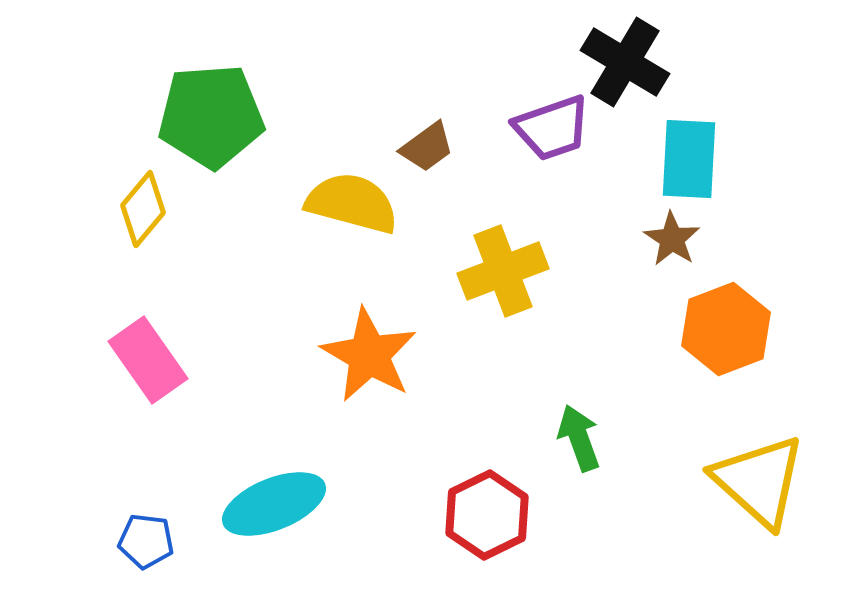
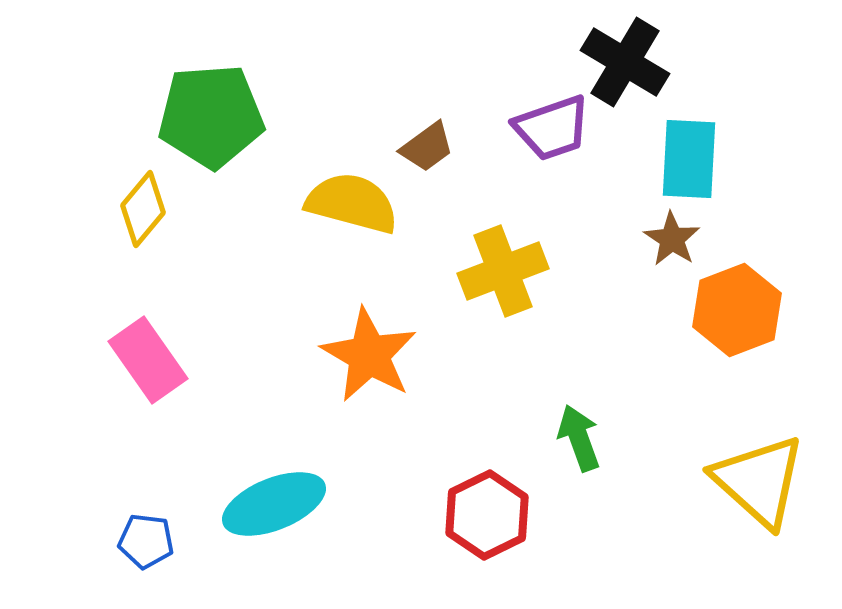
orange hexagon: moved 11 px right, 19 px up
